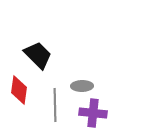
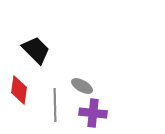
black trapezoid: moved 2 px left, 5 px up
gray ellipse: rotated 30 degrees clockwise
